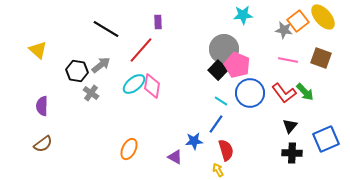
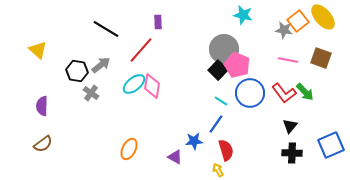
cyan star: rotated 18 degrees clockwise
blue square: moved 5 px right, 6 px down
